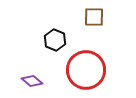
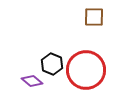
black hexagon: moved 3 px left, 24 px down
